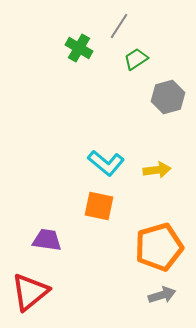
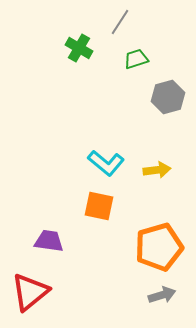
gray line: moved 1 px right, 4 px up
green trapezoid: rotated 15 degrees clockwise
purple trapezoid: moved 2 px right, 1 px down
